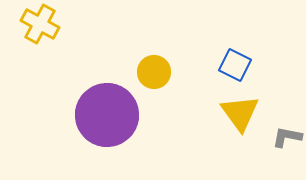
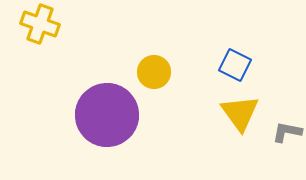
yellow cross: rotated 9 degrees counterclockwise
gray L-shape: moved 5 px up
